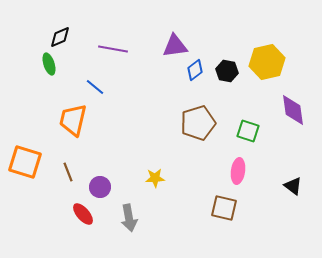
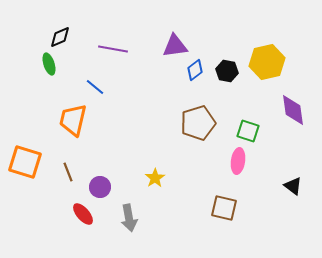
pink ellipse: moved 10 px up
yellow star: rotated 30 degrees counterclockwise
